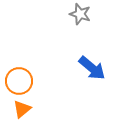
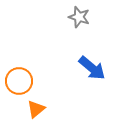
gray star: moved 1 px left, 3 px down
orange triangle: moved 14 px right
